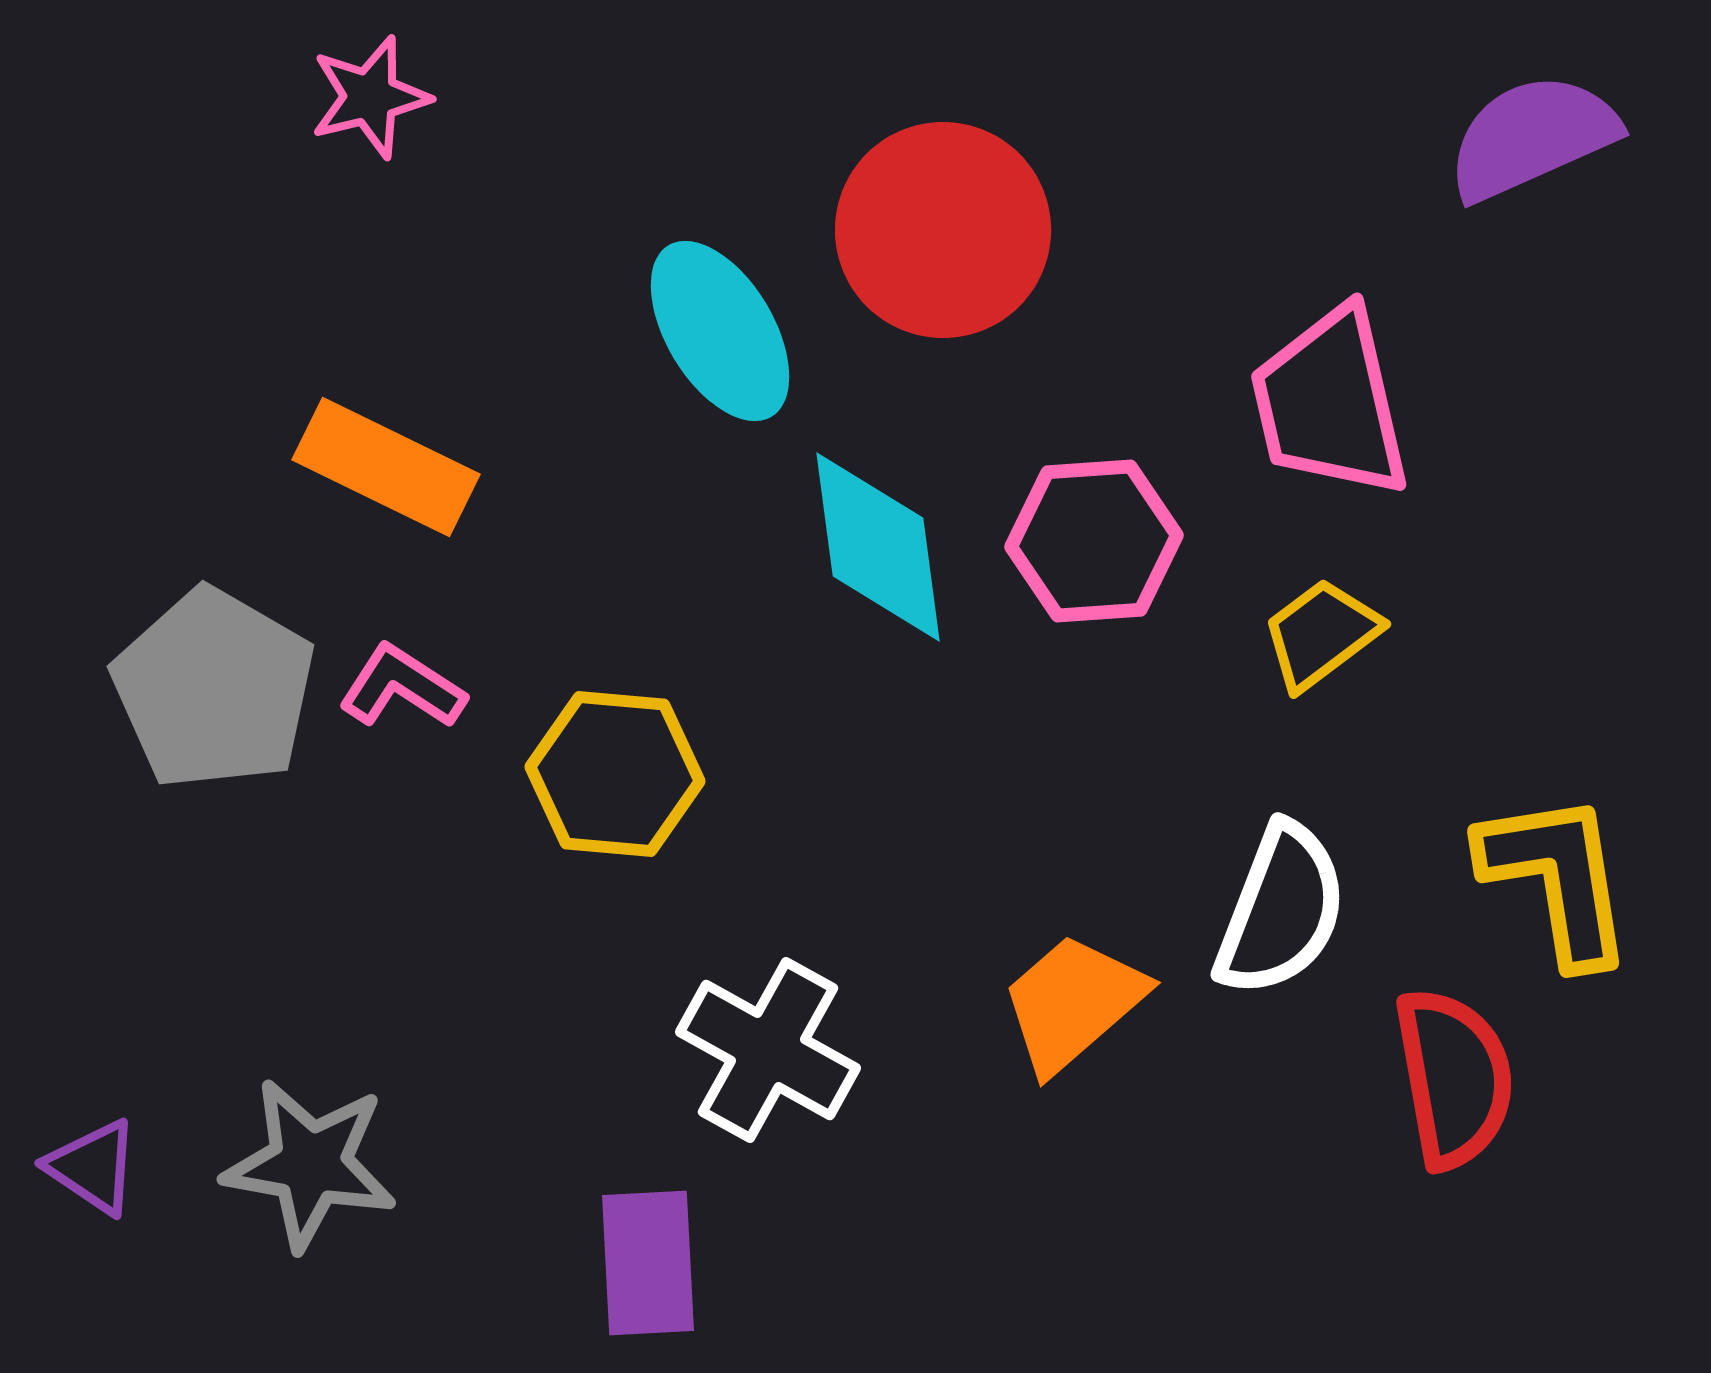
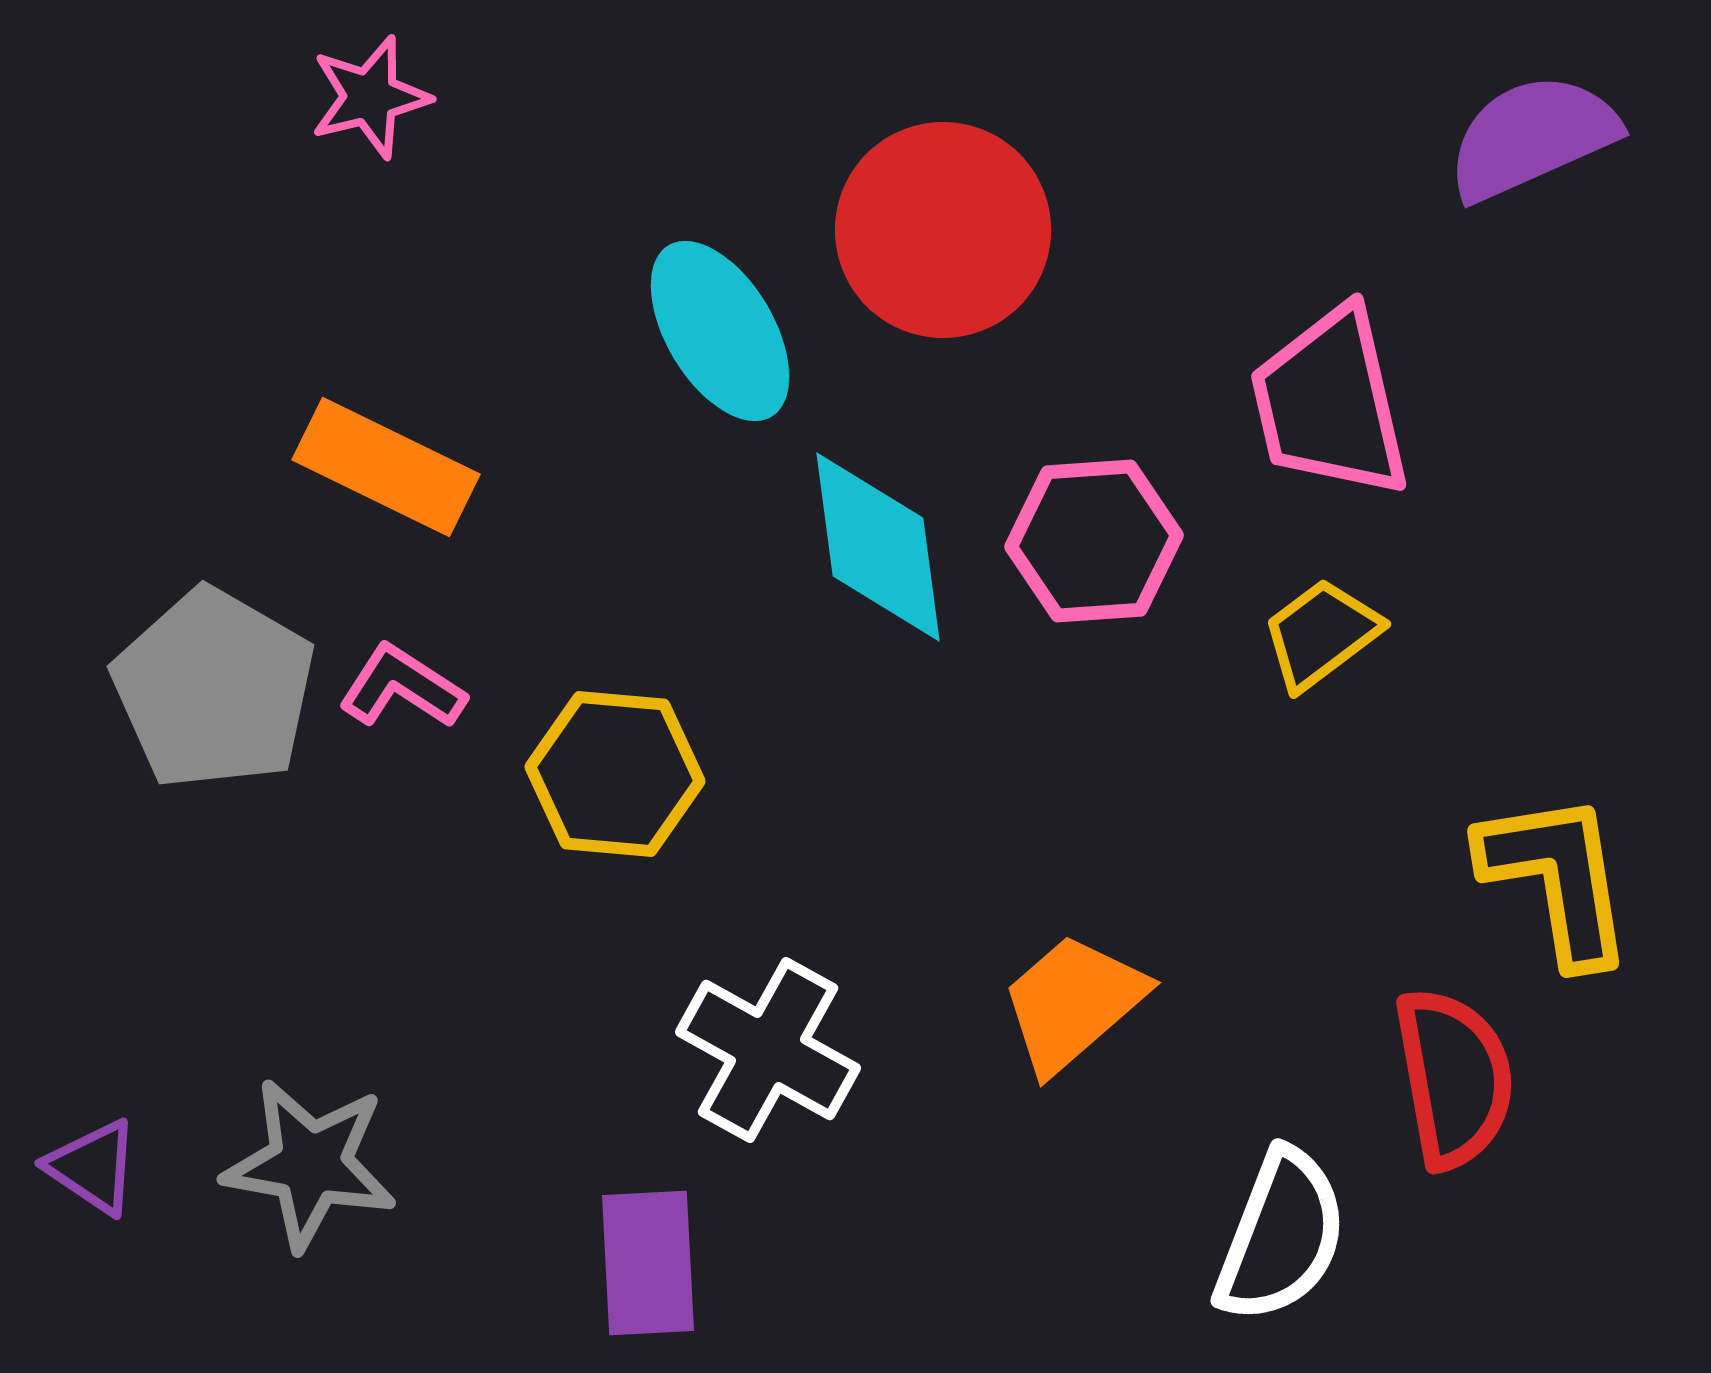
white semicircle: moved 326 px down
